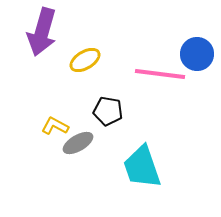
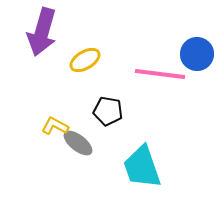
gray ellipse: rotated 68 degrees clockwise
